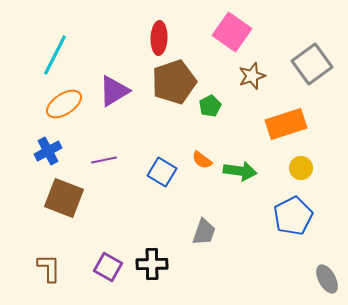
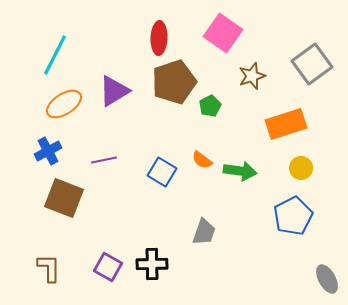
pink square: moved 9 px left, 1 px down
